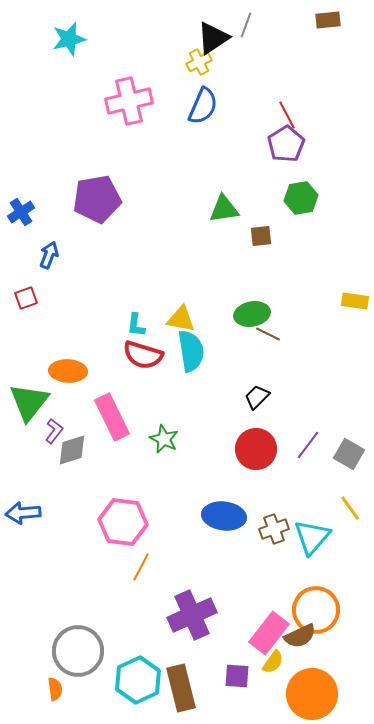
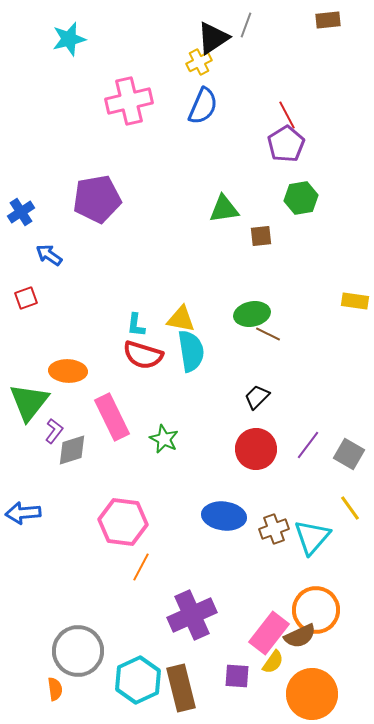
blue arrow at (49, 255): rotated 76 degrees counterclockwise
